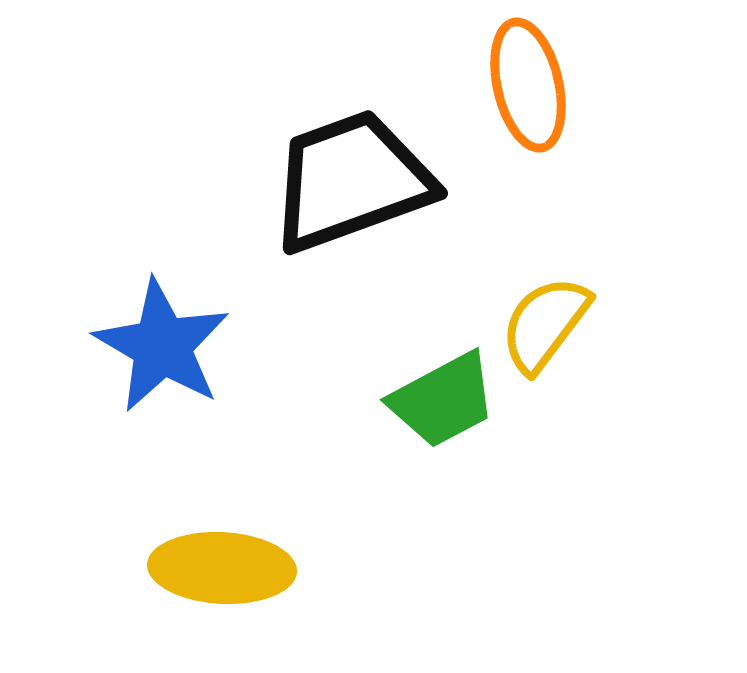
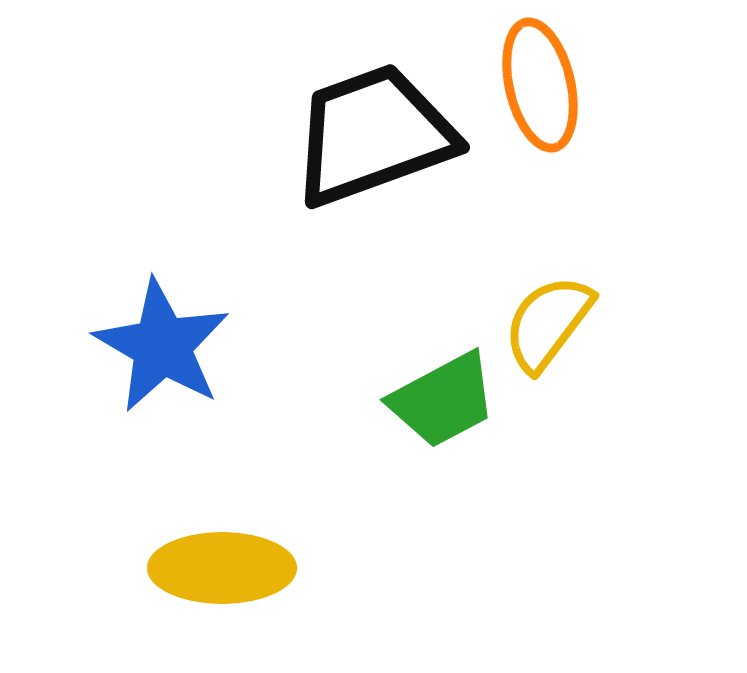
orange ellipse: moved 12 px right
black trapezoid: moved 22 px right, 46 px up
yellow semicircle: moved 3 px right, 1 px up
yellow ellipse: rotated 3 degrees counterclockwise
